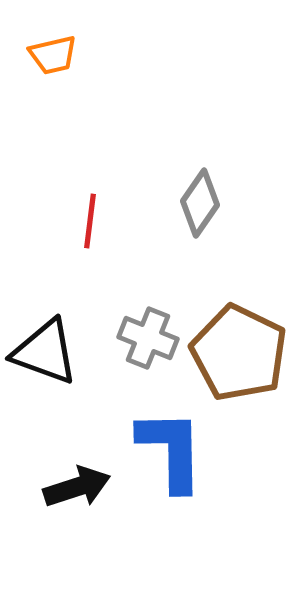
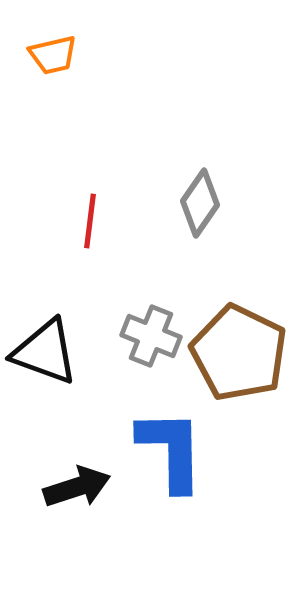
gray cross: moved 3 px right, 2 px up
